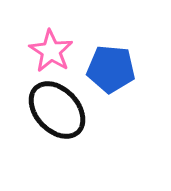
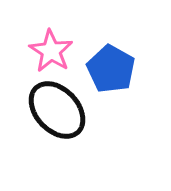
blue pentagon: rotated 24 degrees clockwise
